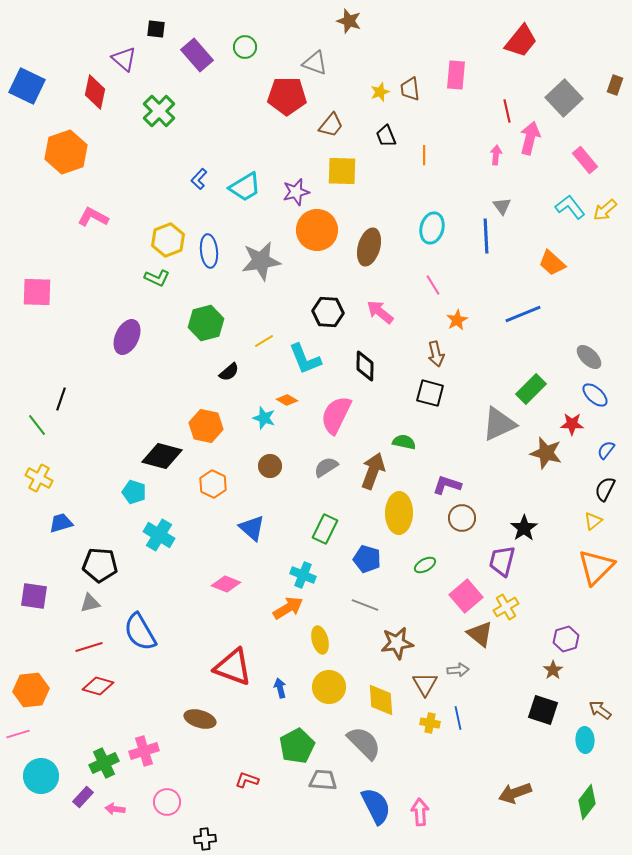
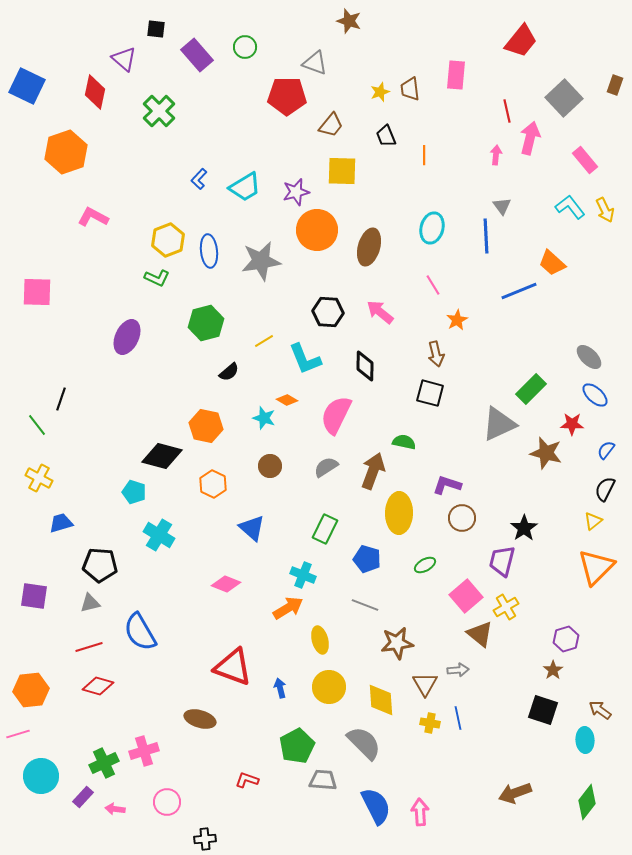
yellow arrow at (605, 210): rotated 75 degrees counterclockwise
blue line at (523, 314): moved 4 px left, 23 px up
